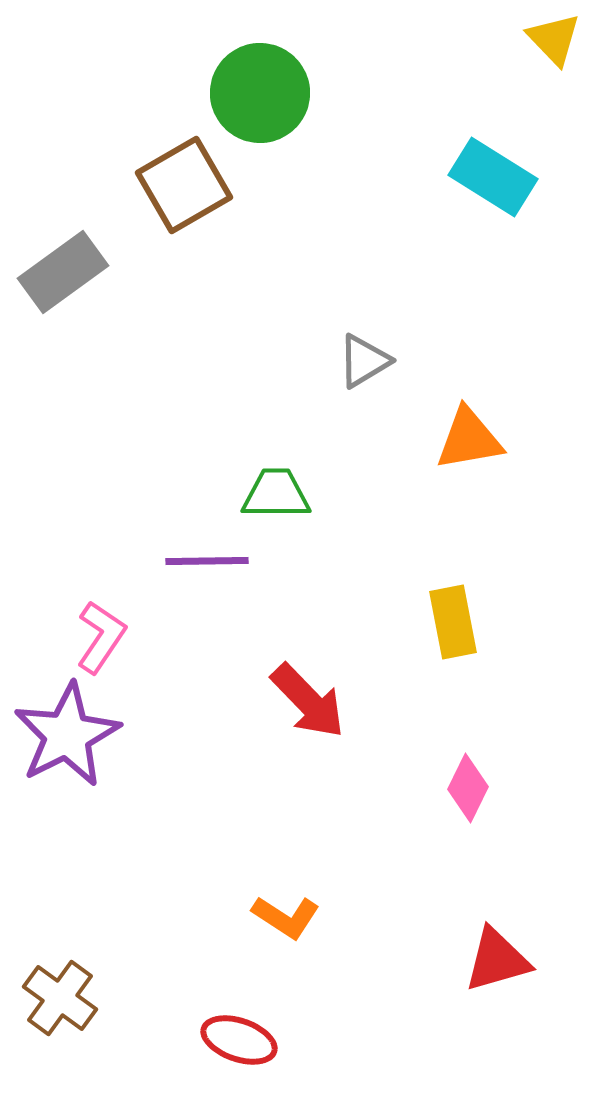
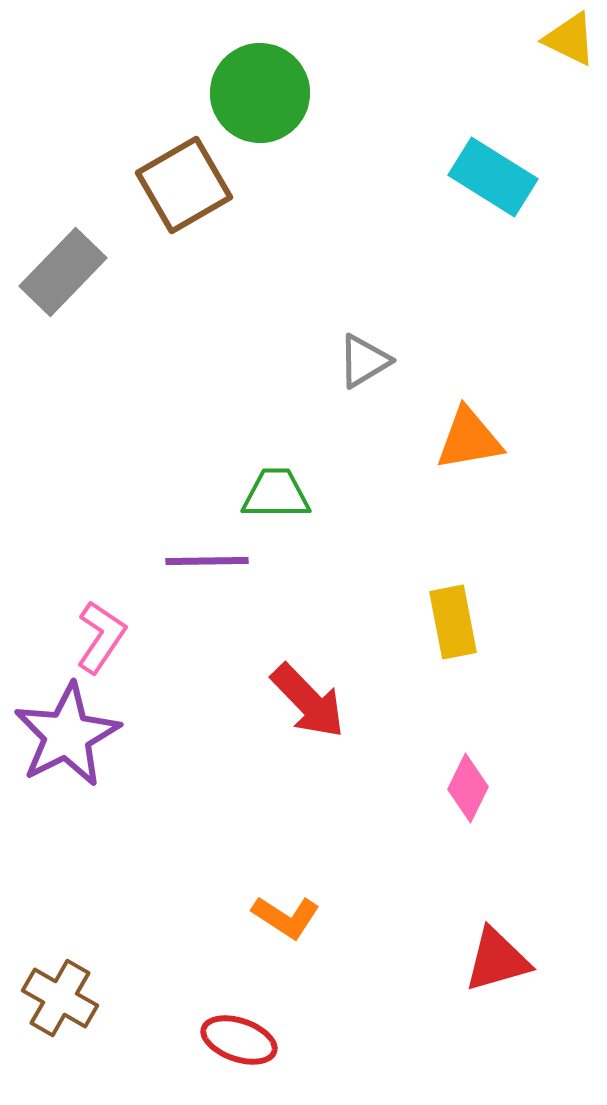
yellow triangle: moved 16 px right; rotated 20 degrees counterclockwise
gray rectangle: rotated 10 degrees counterclockwise
brown cross: rotated 6 degrees counterclockwise
